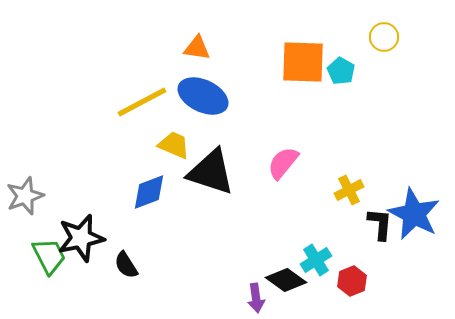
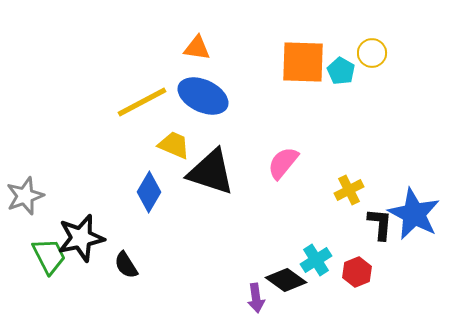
yellow circle: moved 12 px left, 16 px down
blue diamond: rotated 39 degrees counterclockwise
red hexagon: moved 5 px right, 9 px up
